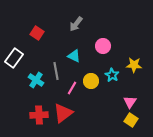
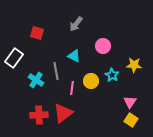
red square: rotated 16 degrees counterclockwise
pink line: rotated 24 degrees counterclockwise
